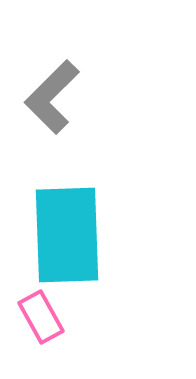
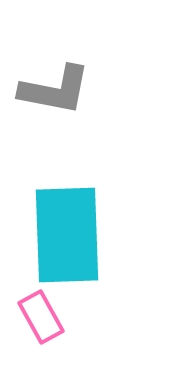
gray L-shape: moved 3 px right, 7 px up; rotated 124 degrees counterclockwise
